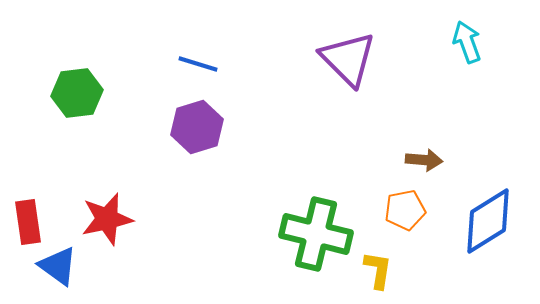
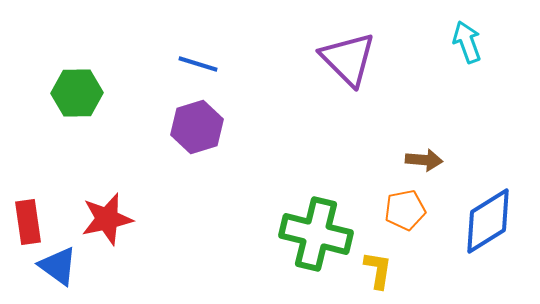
green hexagon: rotated 6 degrees clockwise
